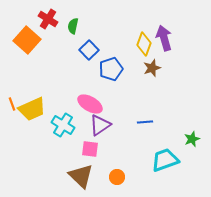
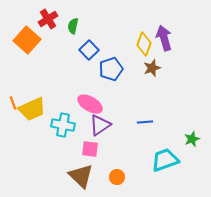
red cross: rotated 24 degrees clockwise
orange line: moved 1 px right, 1 px up
cyan cross: rotated 20 degrees counterclockwise
